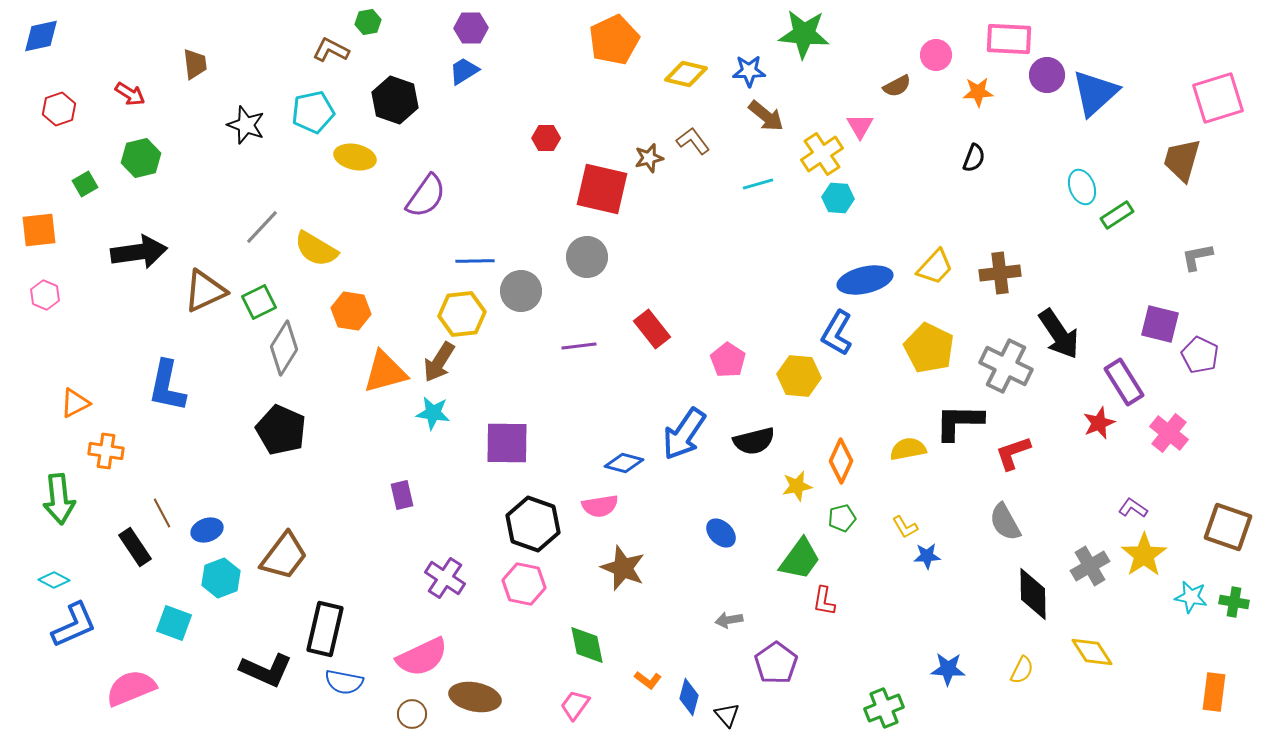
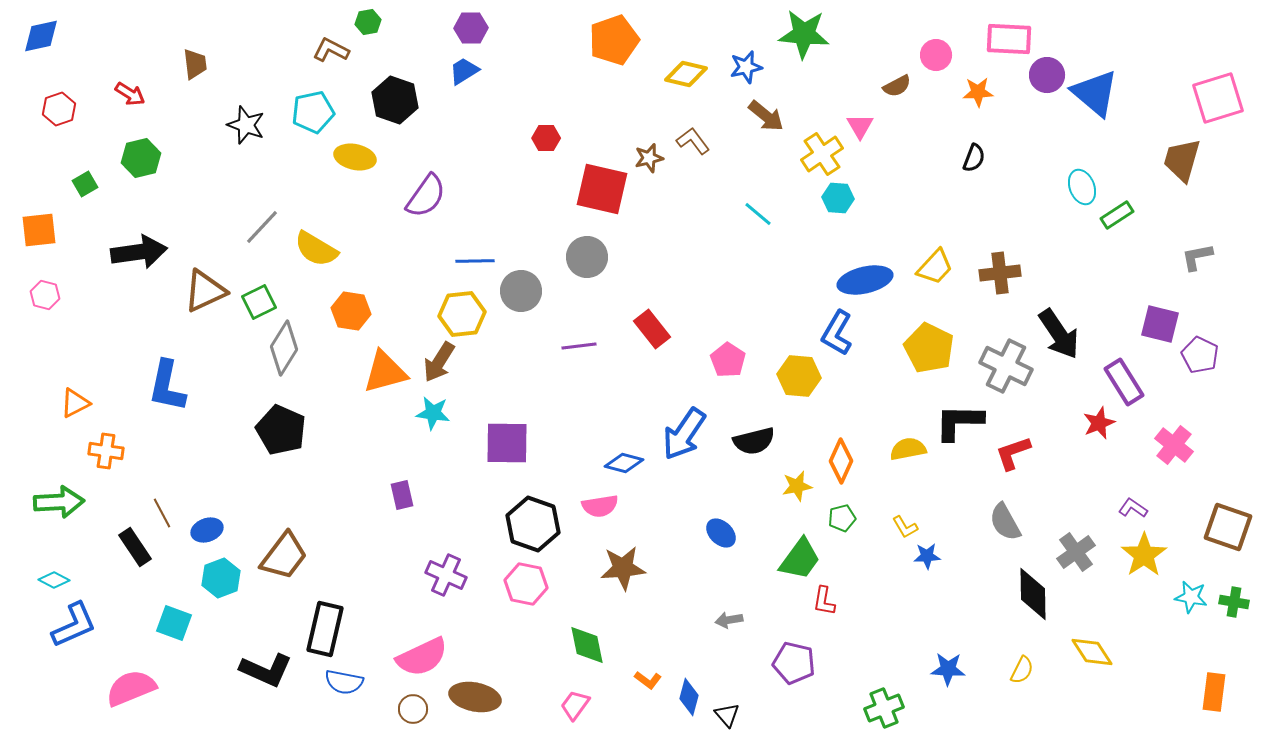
orange pentagon at (614, 40): rotated 6 degrees clockwise
blue star at (749, 71): moved 3 px left, 4 px up; rotated 12 degrees counterclockwise
blue triangle at (1095, 93): rotated 38 degrees counterclockwise
cyan line at (758, 184): moved 30 px down; rotated 56 degrees clockwise
pink hexagon at (45, 295): rotated 8 degrees counterclockwise
pink cross at (1169, 433): moved 5 px right, 12 px down
green arrow at (59, 499): moved 3 px down; rotated 87 degrees counterclockwise
gray cross at (1090, 566): moved 14 px left, 14 px up; rotated 6 degrees counterclockwise
brown star at (623, 568): rotated 27 degrees counterclockwise
purple cross at (445, 578): moved 1 px right, 3 px up; rotated 9 degrees counterclockwise
pink hexagon at (524, 584): moved 2 px right
purple pentagon at (776, 663): moved 18 px right; rotated 24 degrees counterclockwise
brown circle at (412, 714): moved 1 px right, 5 px up
